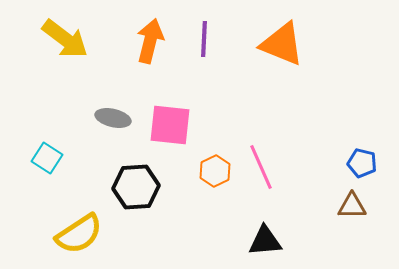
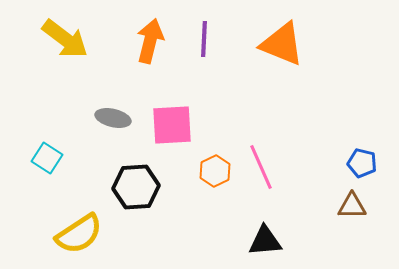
pink square: moved 2 px right; rotated 9 degrees counterclockwise
